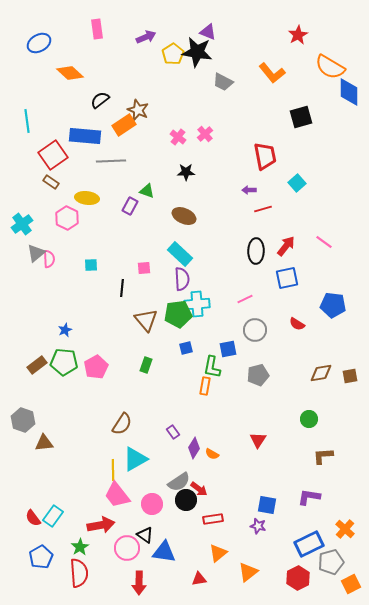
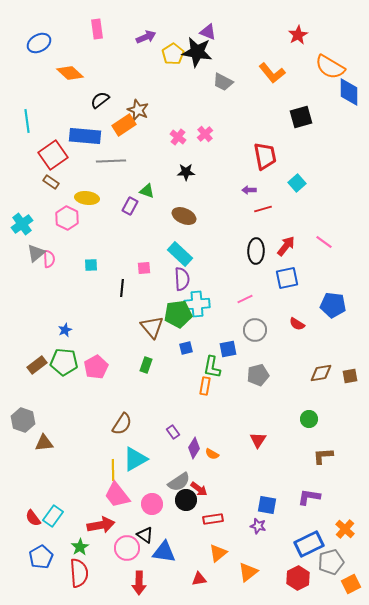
brown triangle at (146, 320): moved 6 px right, 7 px down
